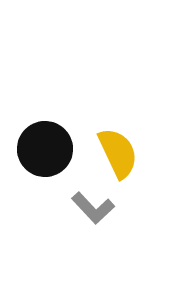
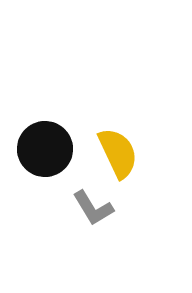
gray L-shape: rotated 12 degrees clockwise
